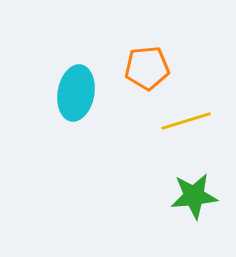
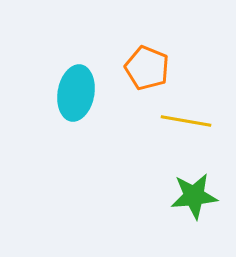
orange pentagon: rotated 27 degrees clockwise
yellow line: rotated 27 degrees clockwise
